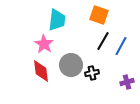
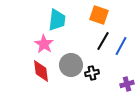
purple cross: moved 2 px down
